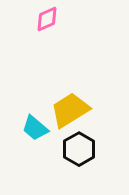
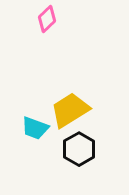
pink diamond: rotated 20 degrees counterclockwise
cyan trapezoid: rotated 20 degrees counterclockwise
